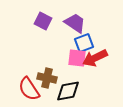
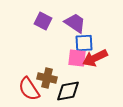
blue square: rotated 18 degrees clockwise
